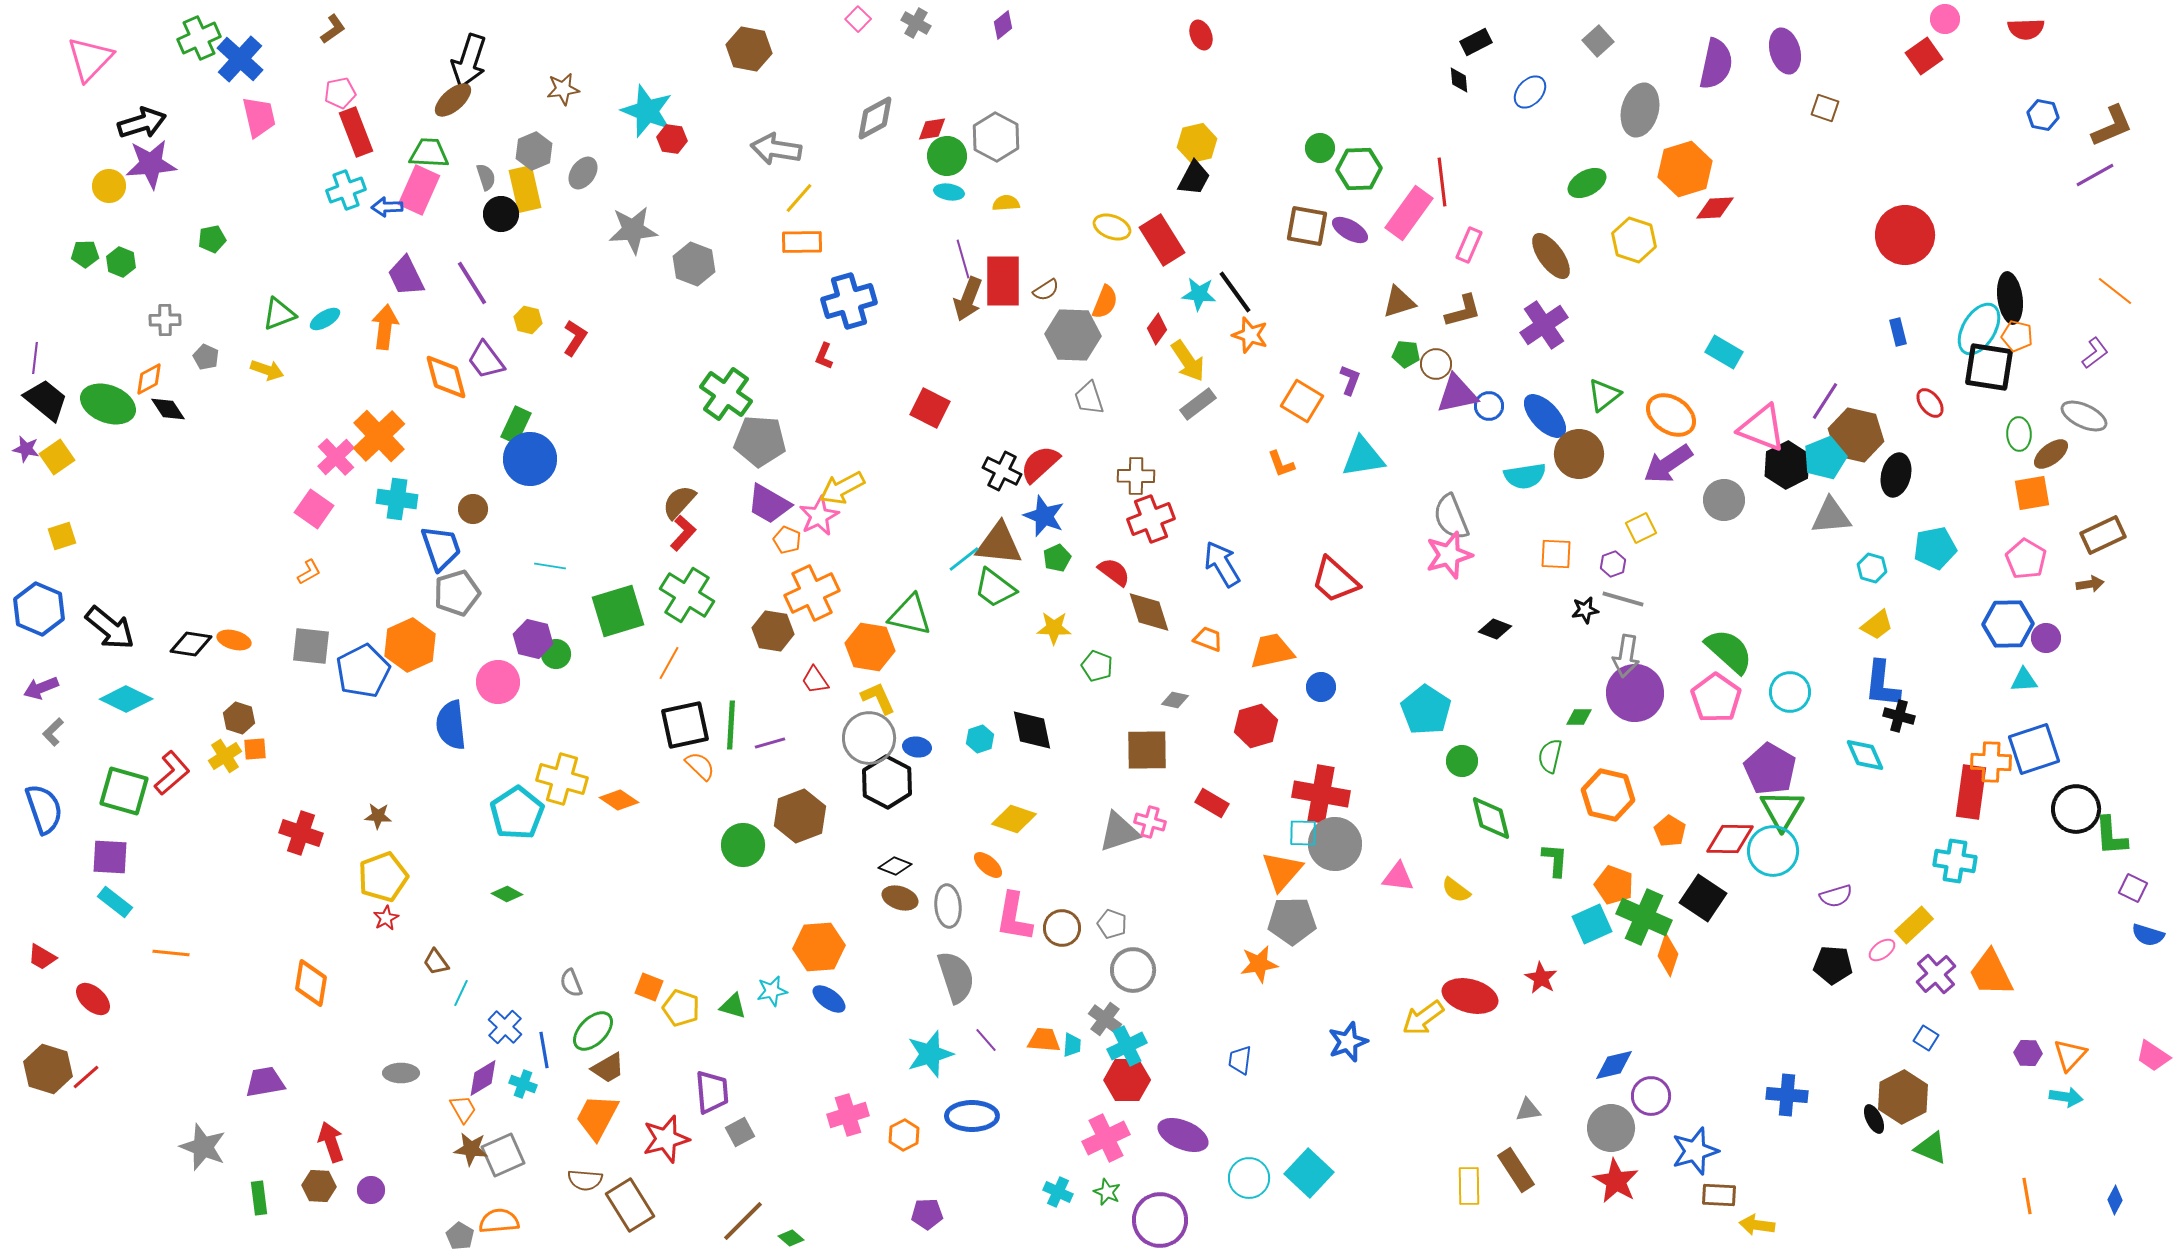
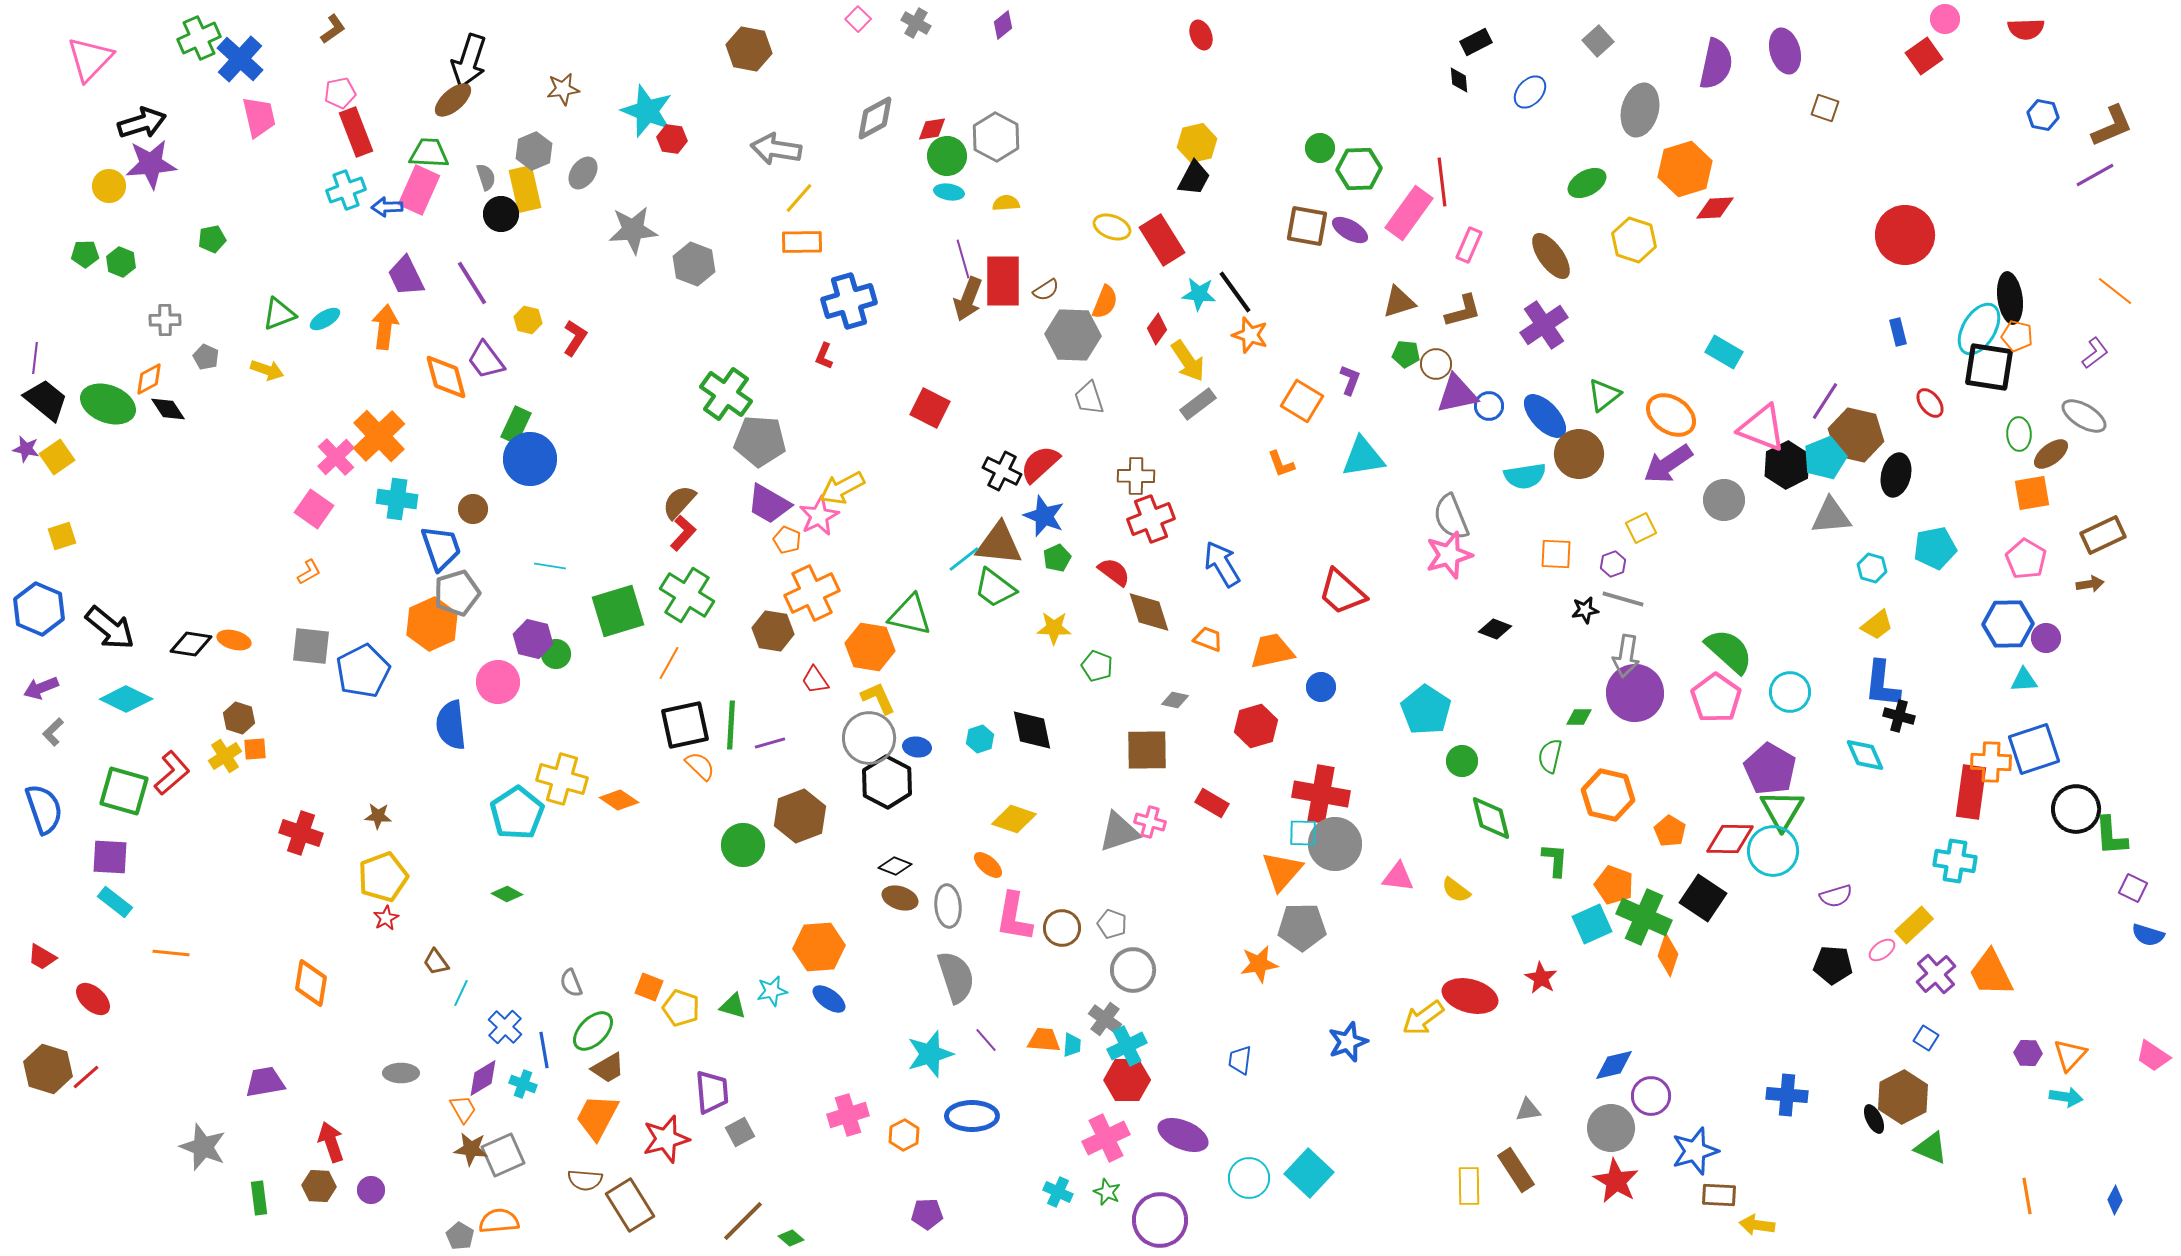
gray ellipse at (2084, 416): rotated 6 degrees clockwise
red trapezoid at (1335, 580): moved 7 px right, 12 px down
orange hexagon at (410, 645): moved 22 px right, 21 px up
gray pentagon at (1292, 921): moved 10 px right, 6 px down
